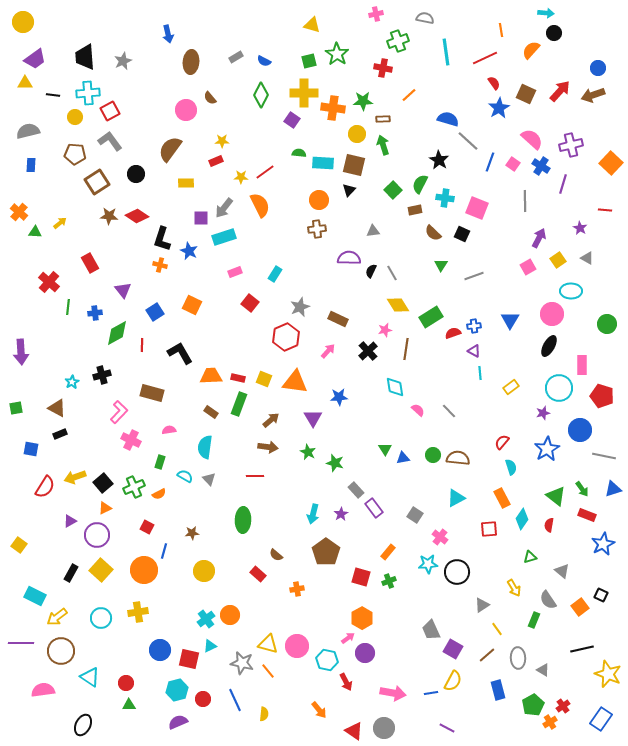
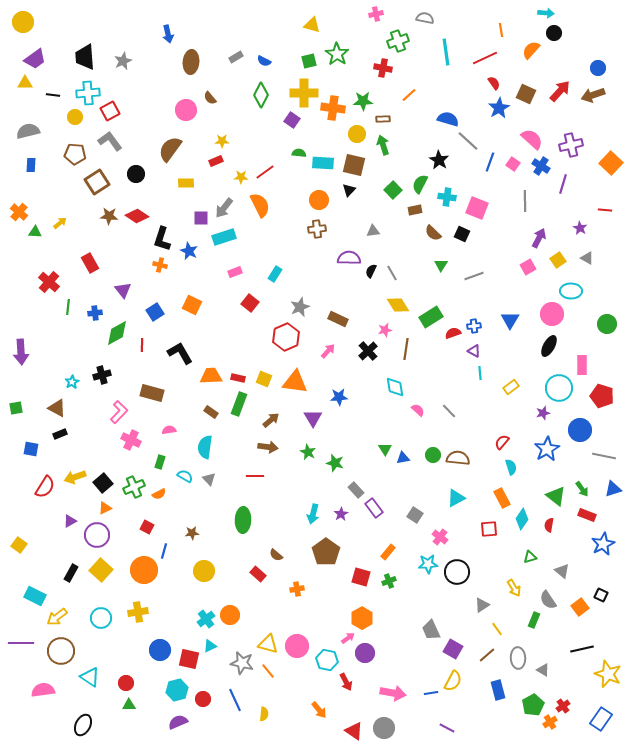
cyan cross at (445, 198): moved 2 px right, 1 px up
